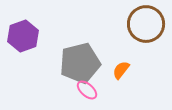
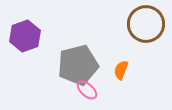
purple hexagon: moved 2 px right
gray pentagon: moved 2 px left, 2 px down
orange semicircle: rotated 18 degrees counterclockwise
